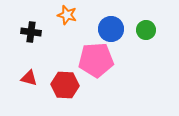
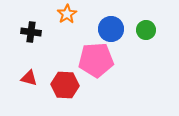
orange star: moved 1 px up; rotated 24 degrees clockwise
